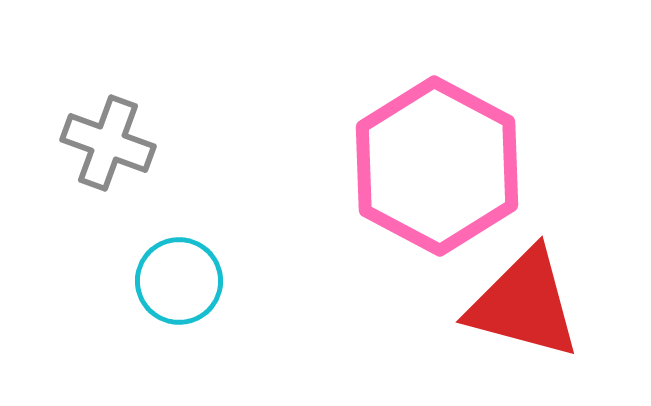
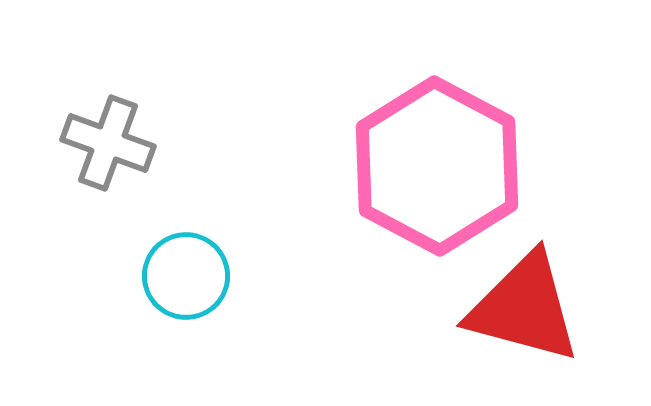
cyan circle: moved 7 px right, 5 px up
red triangle: moved 4 px down
